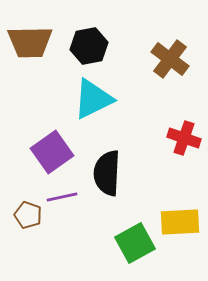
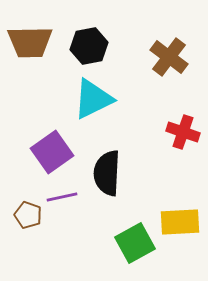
brown cross: moved 1 px left, 2 px up
red cross: moved 1 px left, 6 px up
